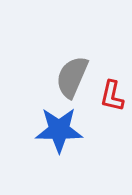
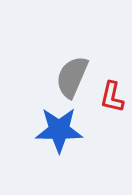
red L-shape: moved 1 px down
